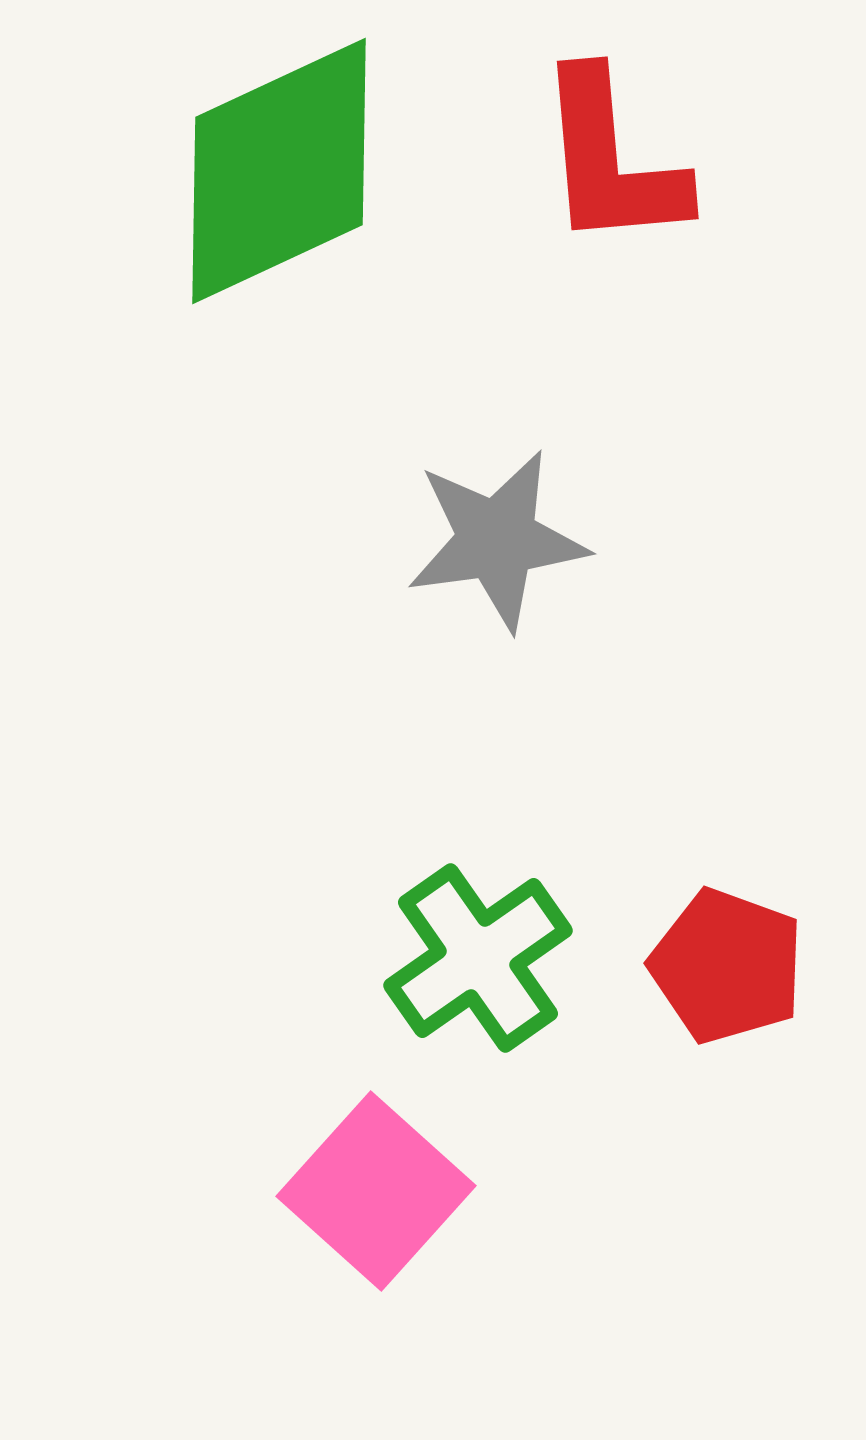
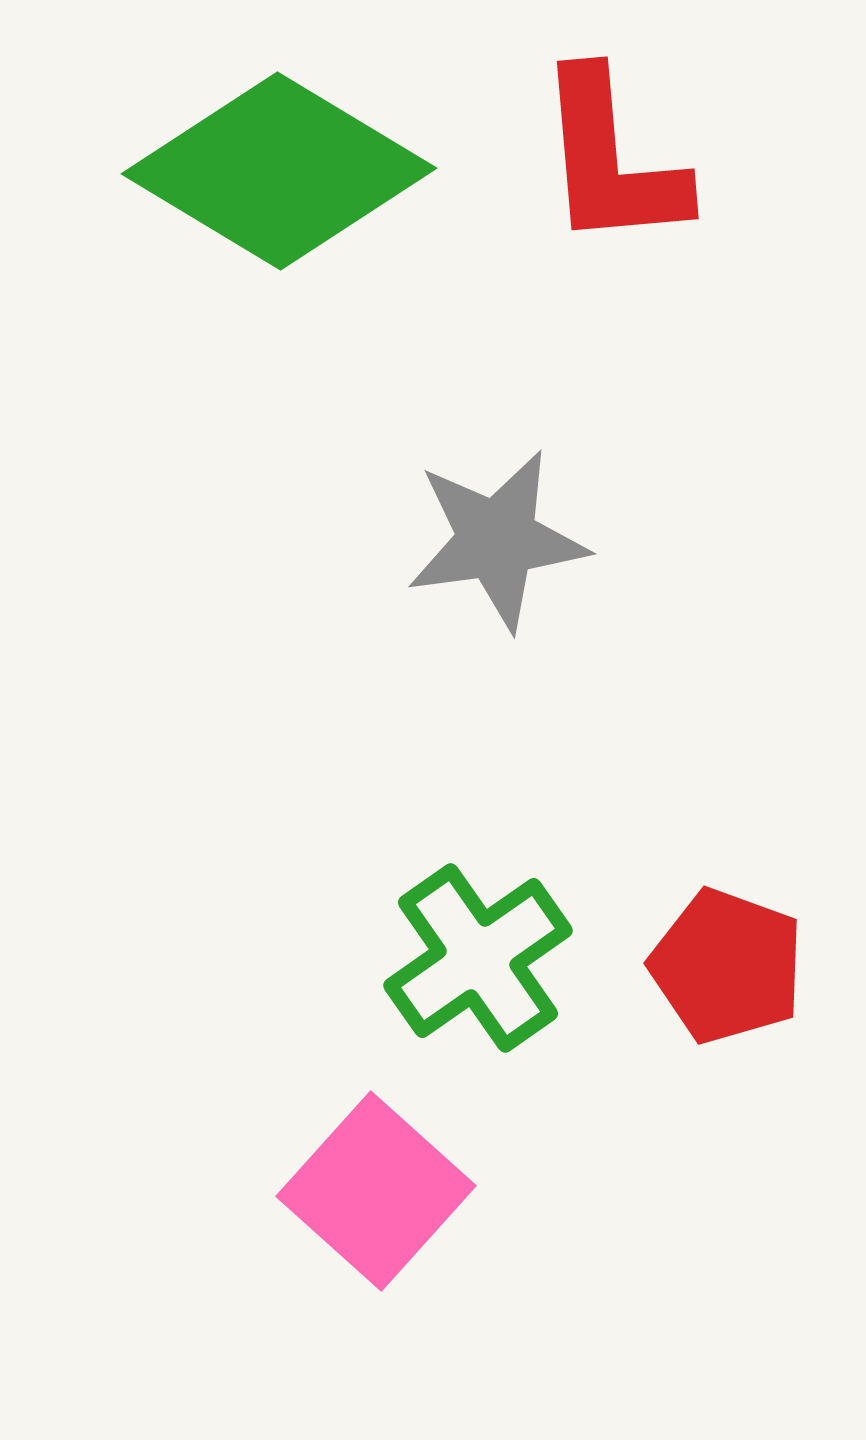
green diamond: rotated 56 degrees clockwise
